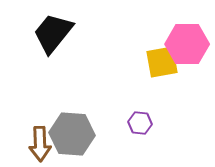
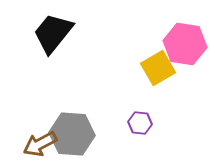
pink hexagon: moved 2 px left; rotated 9 degrees clockwise
yellow square: moved 4 px left, 6 px down; rotated 20 degrees counterclockwise
brown arrow: rotated 64 degrees clockwise
